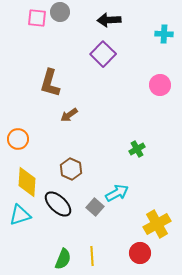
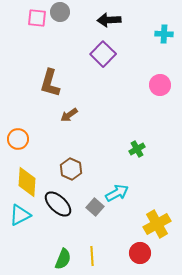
cyan triangle: rotated 10 degrees counterclockwise
